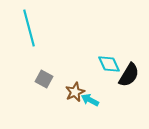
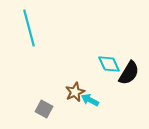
black semicircle: moved 2 px up
gray square: moved 30 px down
